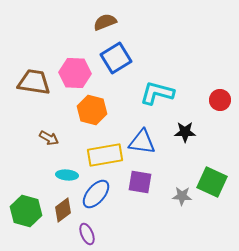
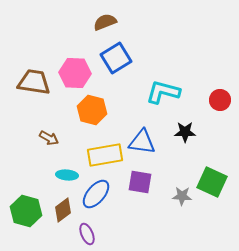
cyan L-shape: moved 6 px right, 1 px up
